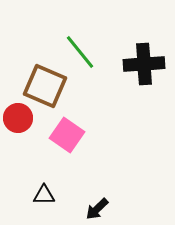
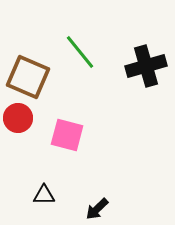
black cross: moved 2 px right, 2 px down; rotated 12 degrees counterclockwise
brown square: moved 17 px left, 9 px up
pink square: rotated 20 degrees counterclockwise
